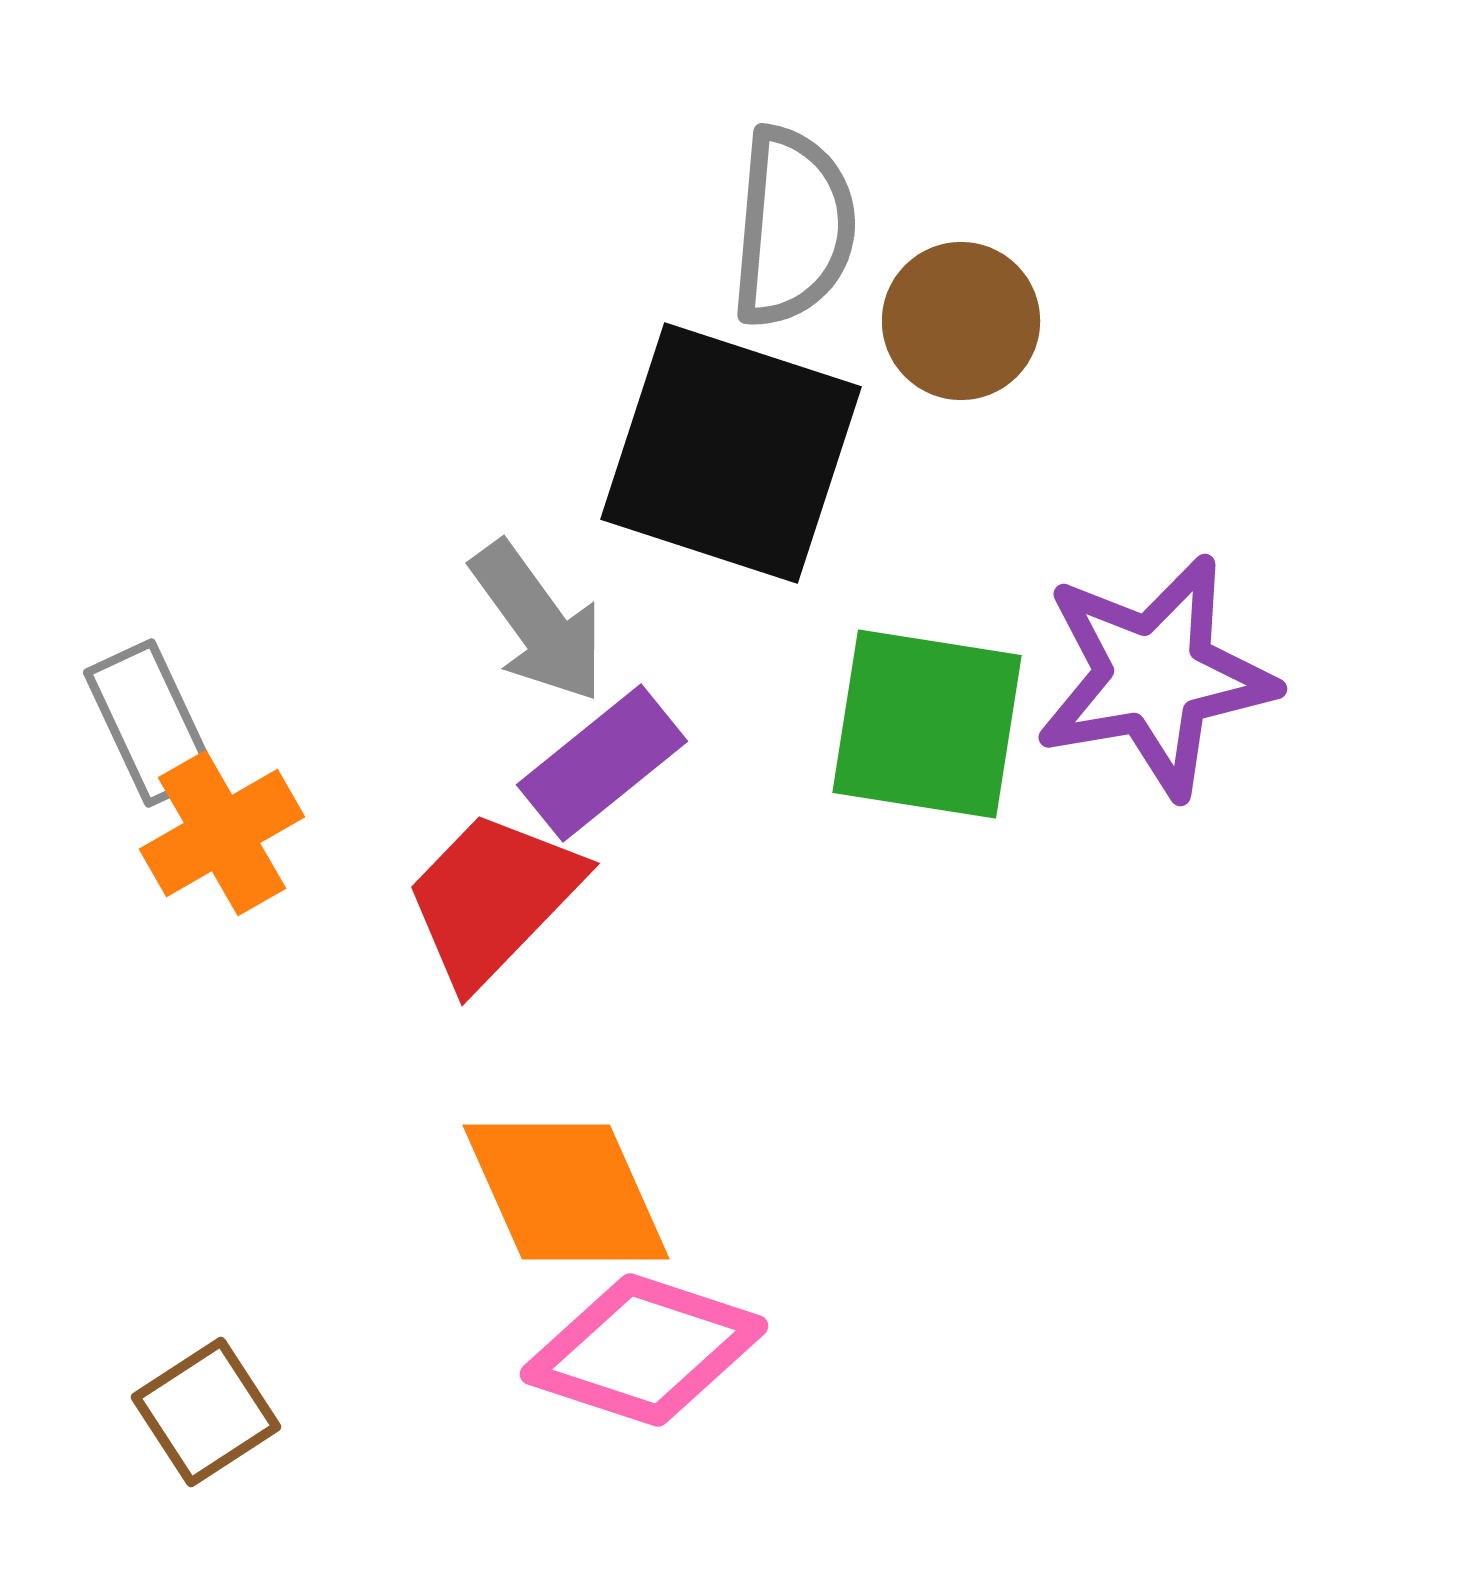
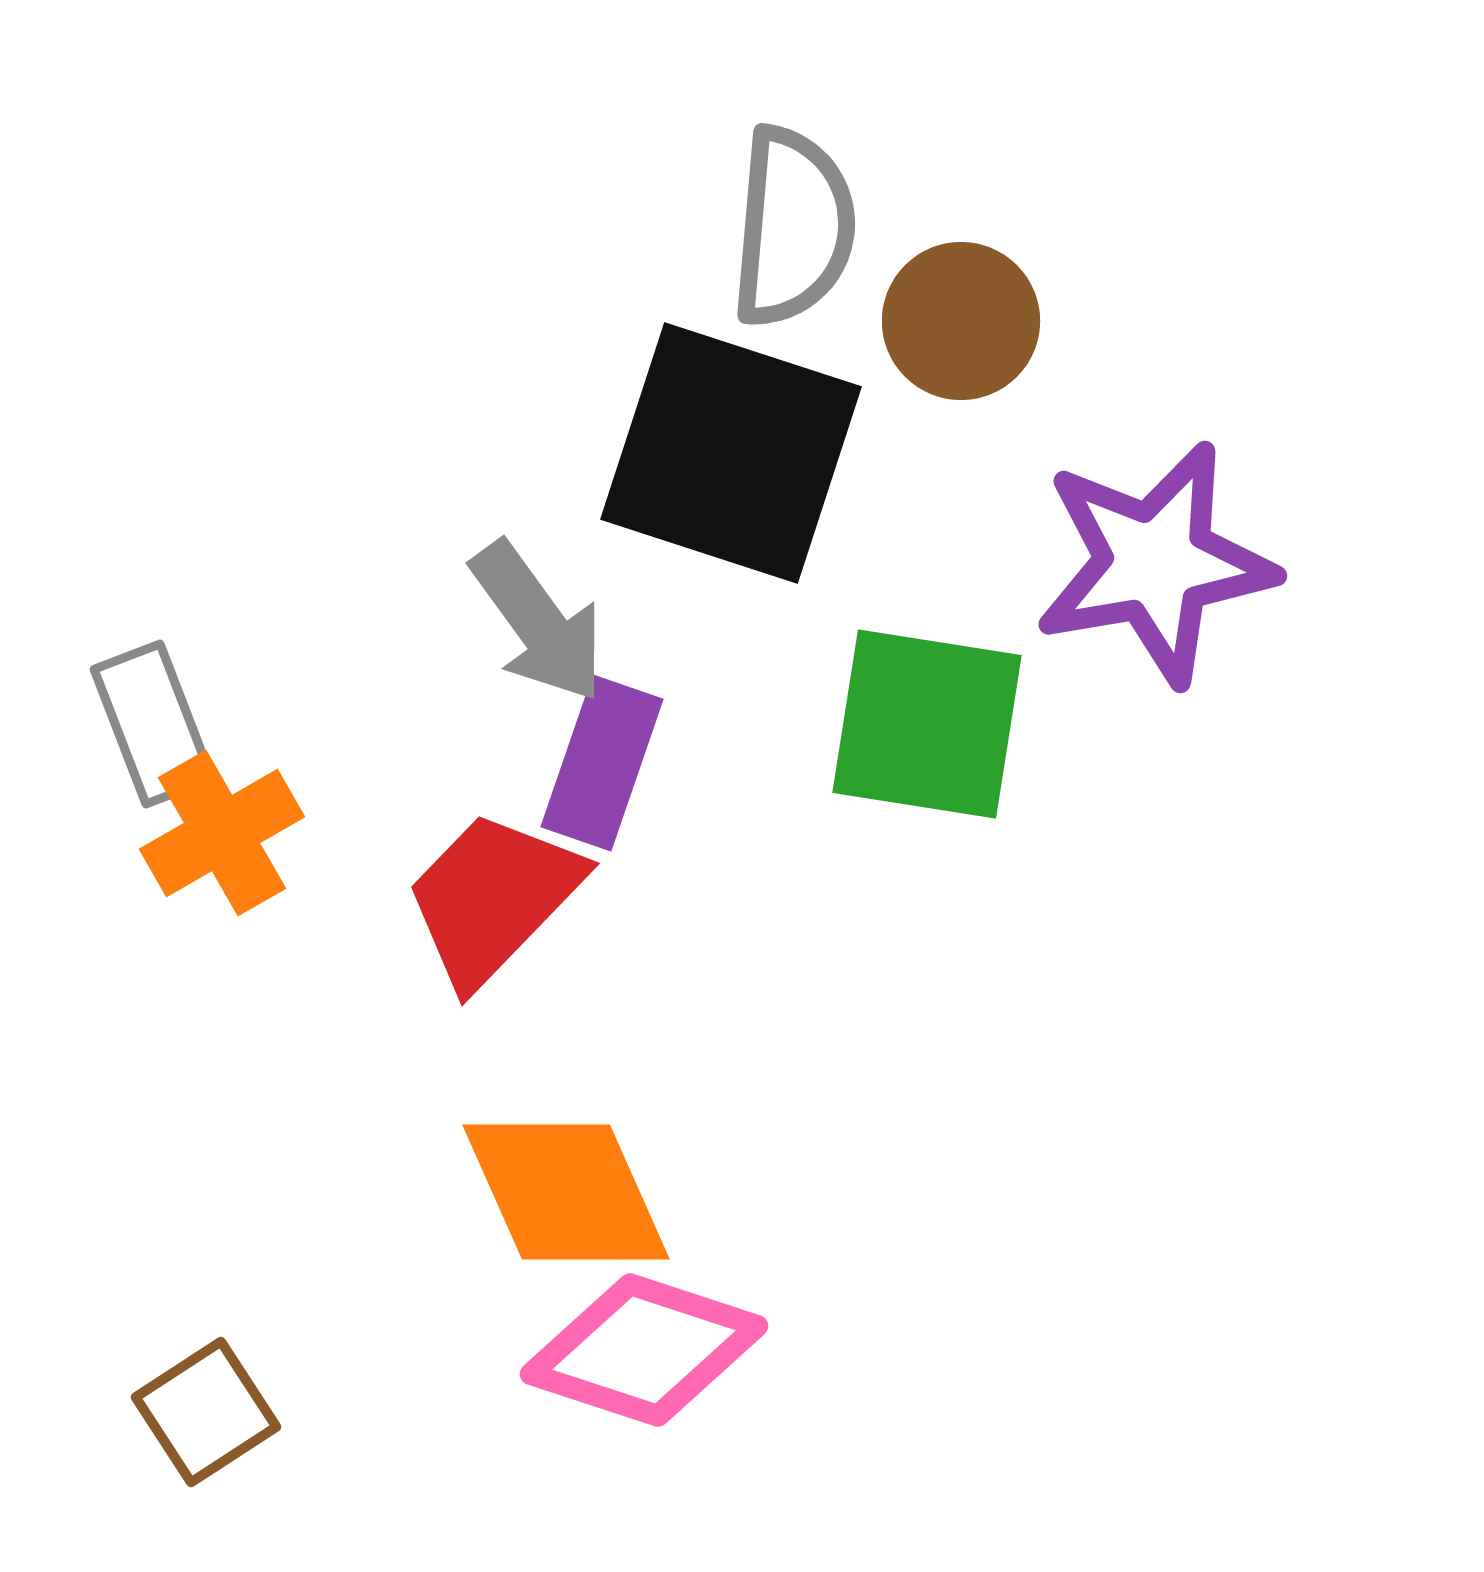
purple star: moved 113 px up
gray rectangle: moved 3 px right, 1 px down; rotated 4 degrees clockwise
purple rectangle: rotated 32 degrees counterclockwise
